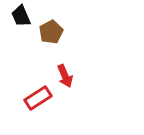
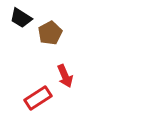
black trapezoid: moved 2 px down; rotated 35 degrees counterclockwise
brown pentagon: moved 1 px left, 1 px down
